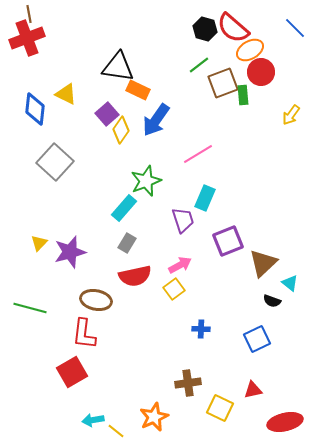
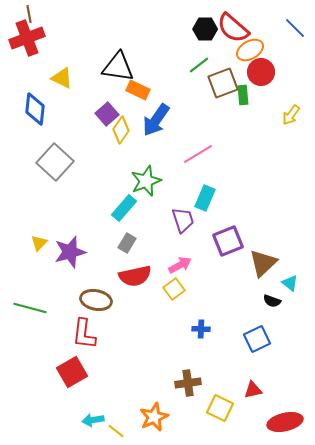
black hexagon at (205, 29): rotated 15 degrees counterclockwise
yellow triangle at (66, 94): moved 4 px left, 16 px up
